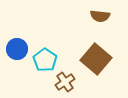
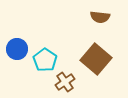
brown semicircle: moved 1 px down
